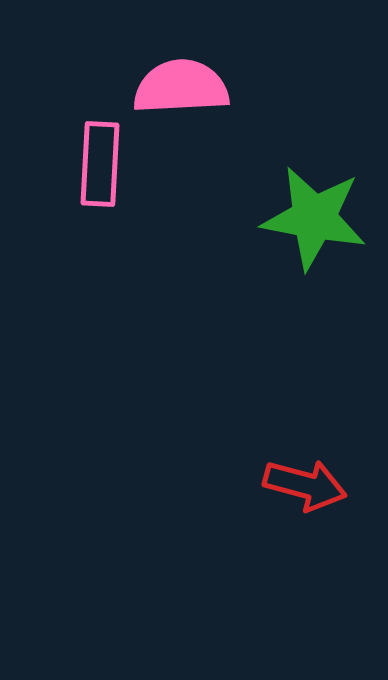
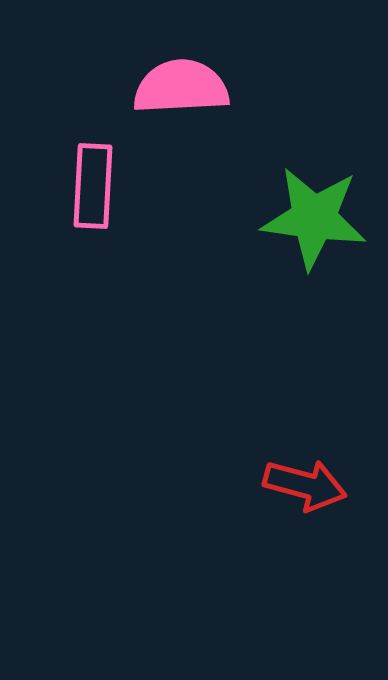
pink rectangle: moved 7 px left, 22 px down
green star: rotated 3 degrees counterclockwise
